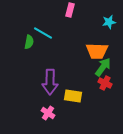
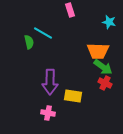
pink rectangle: rotated 32 degrees counterclockwise
cyan star: rotated 24 degrees clockwise
green semicircle: rotated 24 degrees counterclockwise
orange trapezoid: moved 1 px right
green arrow: rotated 90 degrees clockwise
pink cross: rotated 24 degrees counterclockwise
